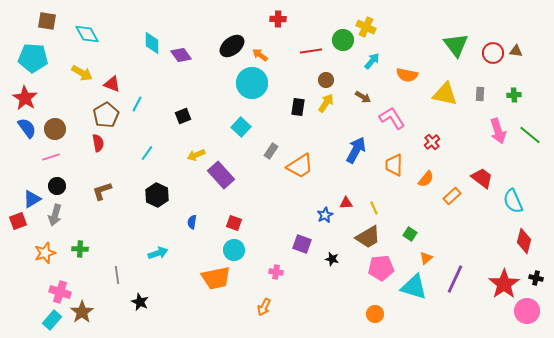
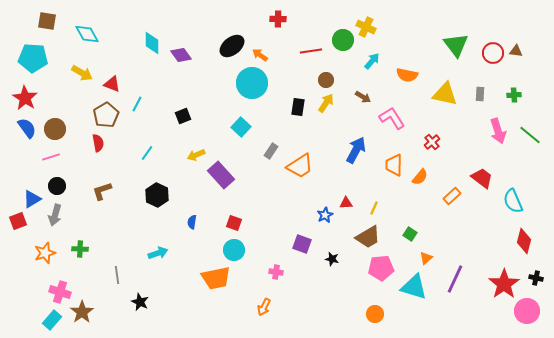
orange semicircle at (426, 179): moved 6 px left, 2 px up
yellow line at (374, 208): rotated 48 degrees clockwise
